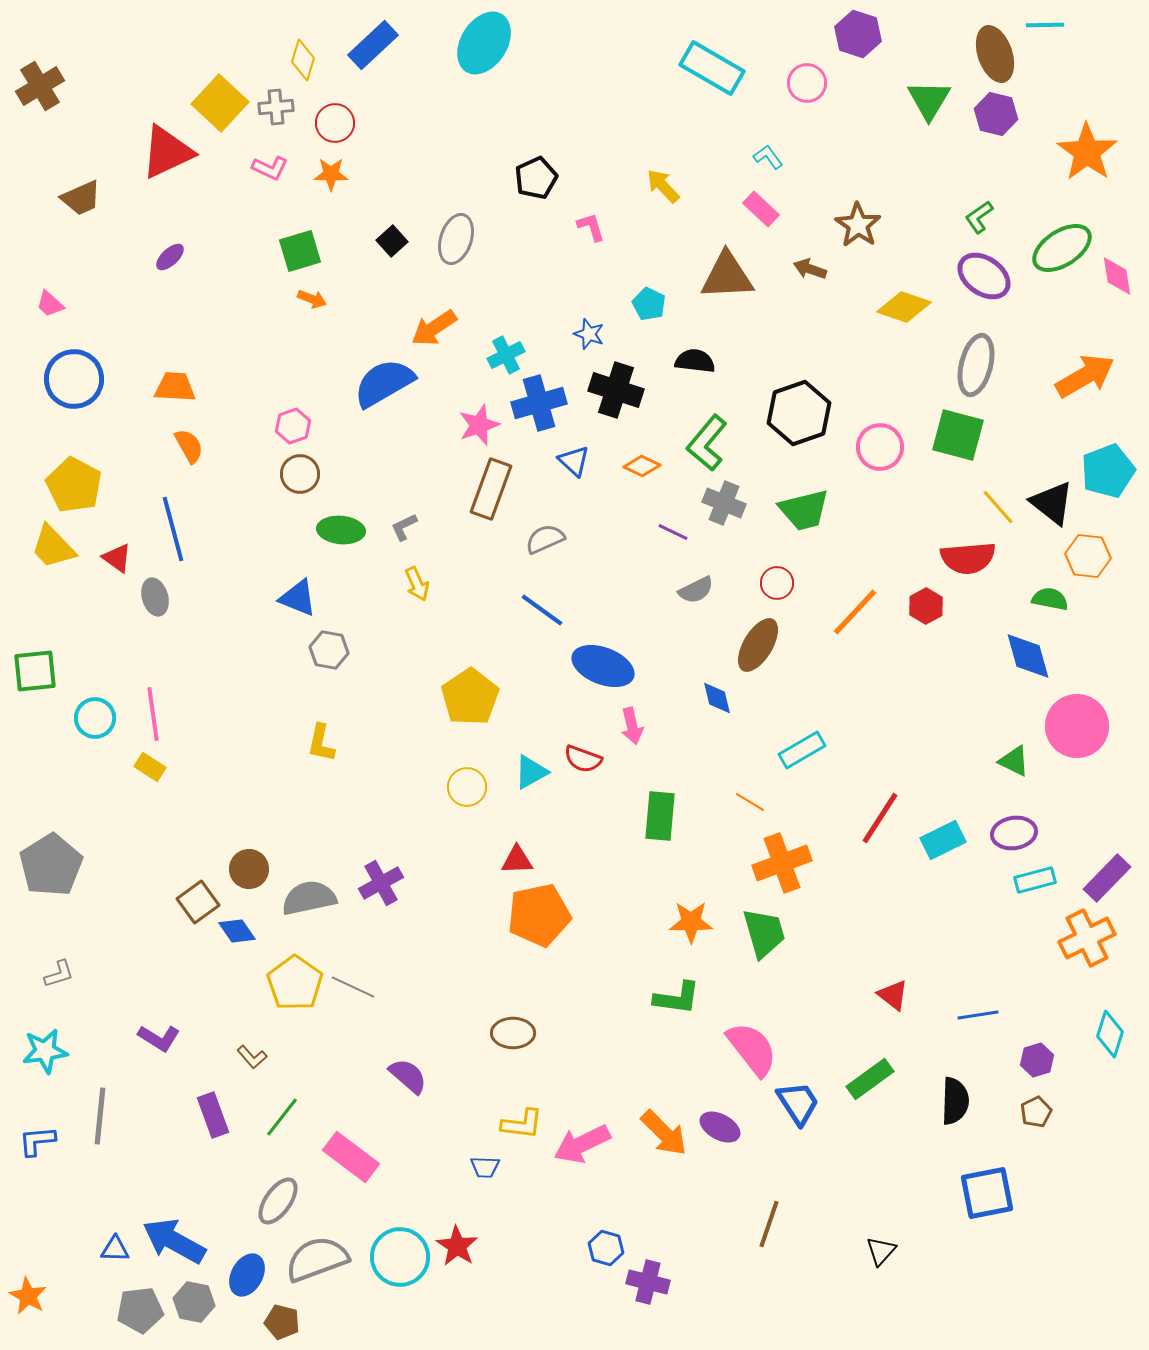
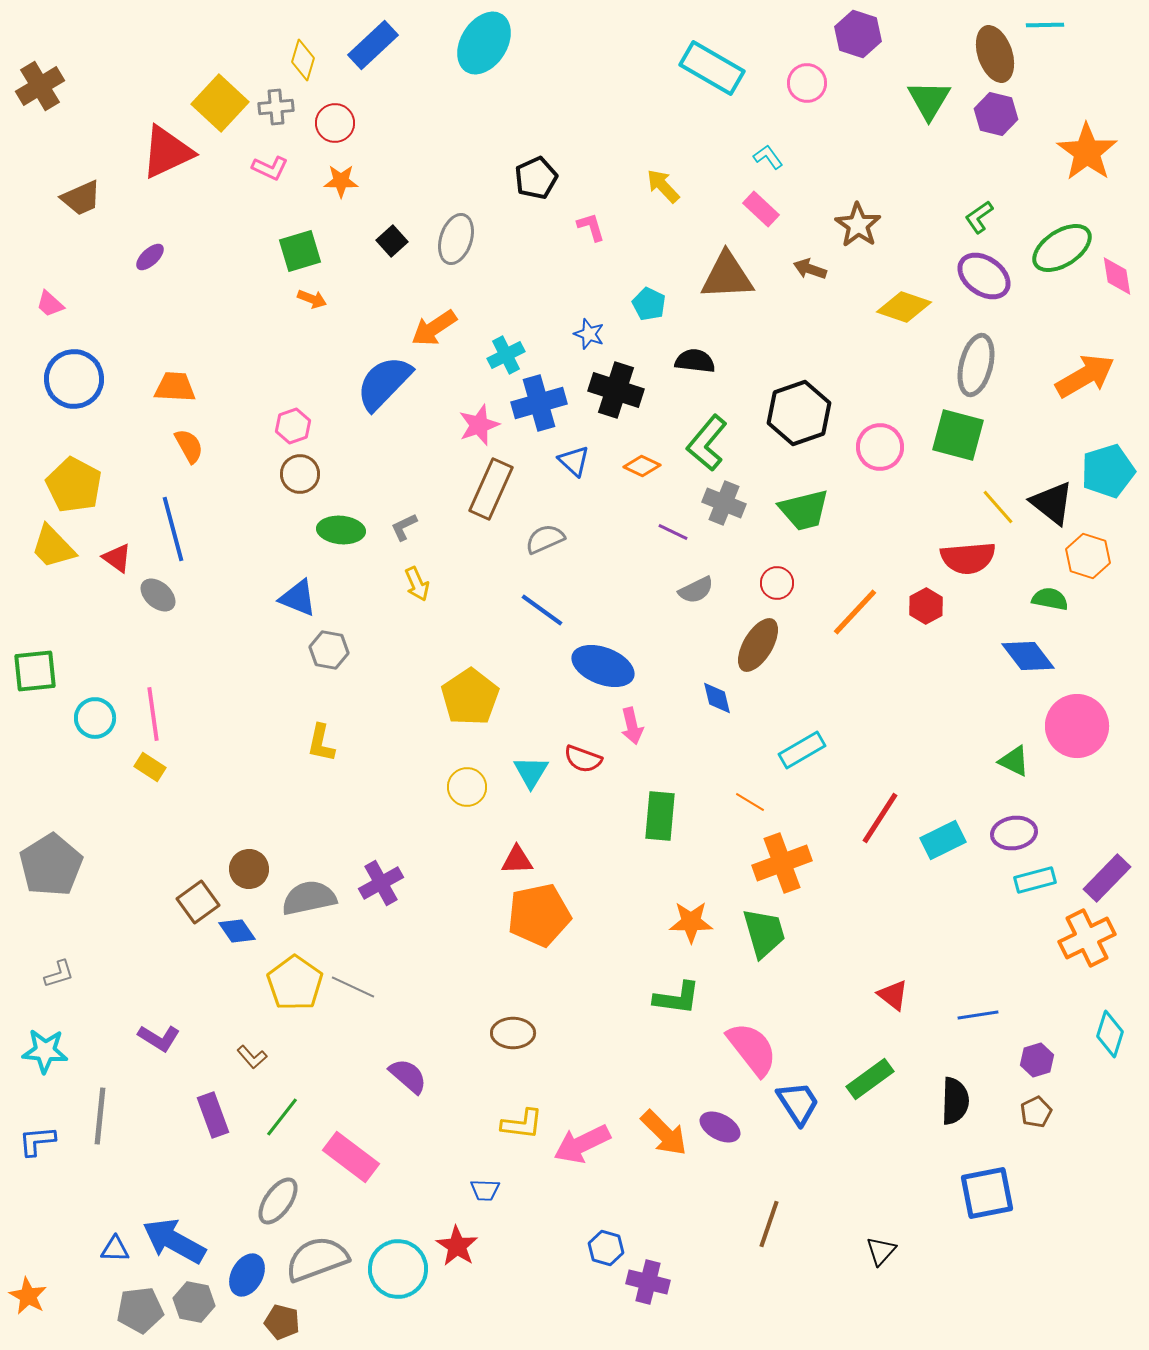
orange star at (331, 174): moved 10 px right, 7 px down
purple ellipse at (170, 257): moved 20 px left
blue semicircle at (384, 383): rotated 16 degrees counterclockwise
cyan pentagon at (1108, 471): rotated 4 degrees clockwise
brown rectangle at (491, 489): rotated 4 degrees clockwise
orange hexagon at (1088, 556): rotated 12 degrees clockwise
gray ellipse at (155, 597): moved 3 px right, 2 px up; rotated 33 degrees counterclockwise
blue diamond at (1028, 656): rotated 22 degrees counterclockwise
cyan triangle at (531, 772): rotated 30 degrees counterclockwise
cyan star at (45, 1051): rotated 12 degrees clockwise
blue trapezoid at (485, 1167): moved 23 px down
cyan circle at (400, 1257): moved 2 px left, 12 px down
